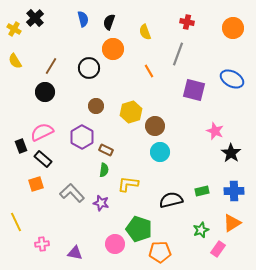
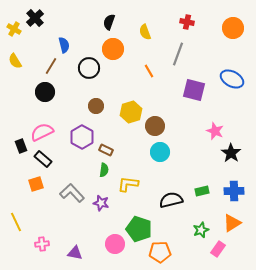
blue semicircle at (83, 19): moved 19 px left, 26 px down
